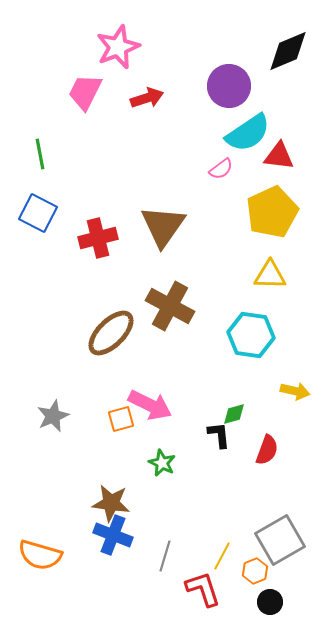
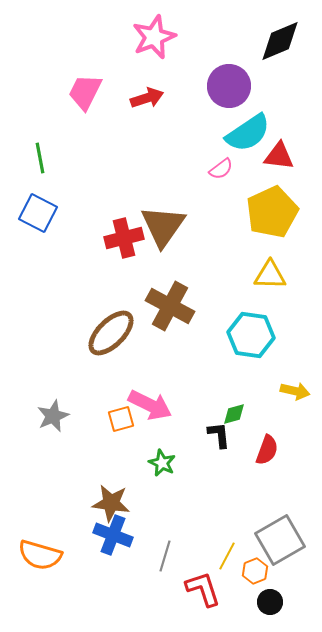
pink star: moved 36 px right, 10 px up
black diamond: moved 8 px left, 10 px up
green line: moved 4 px down
red cross: moved 26 px right
yellow line: moved 5 px right
